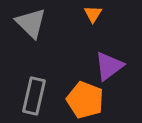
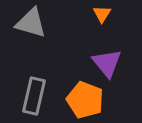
orange triangle: moved 9 px right
gray triangle: rotated 28 degrees counterclockwise
purple triangle: moved 2 px left, 3 px up; rotated 32 degrees counterclockwise
